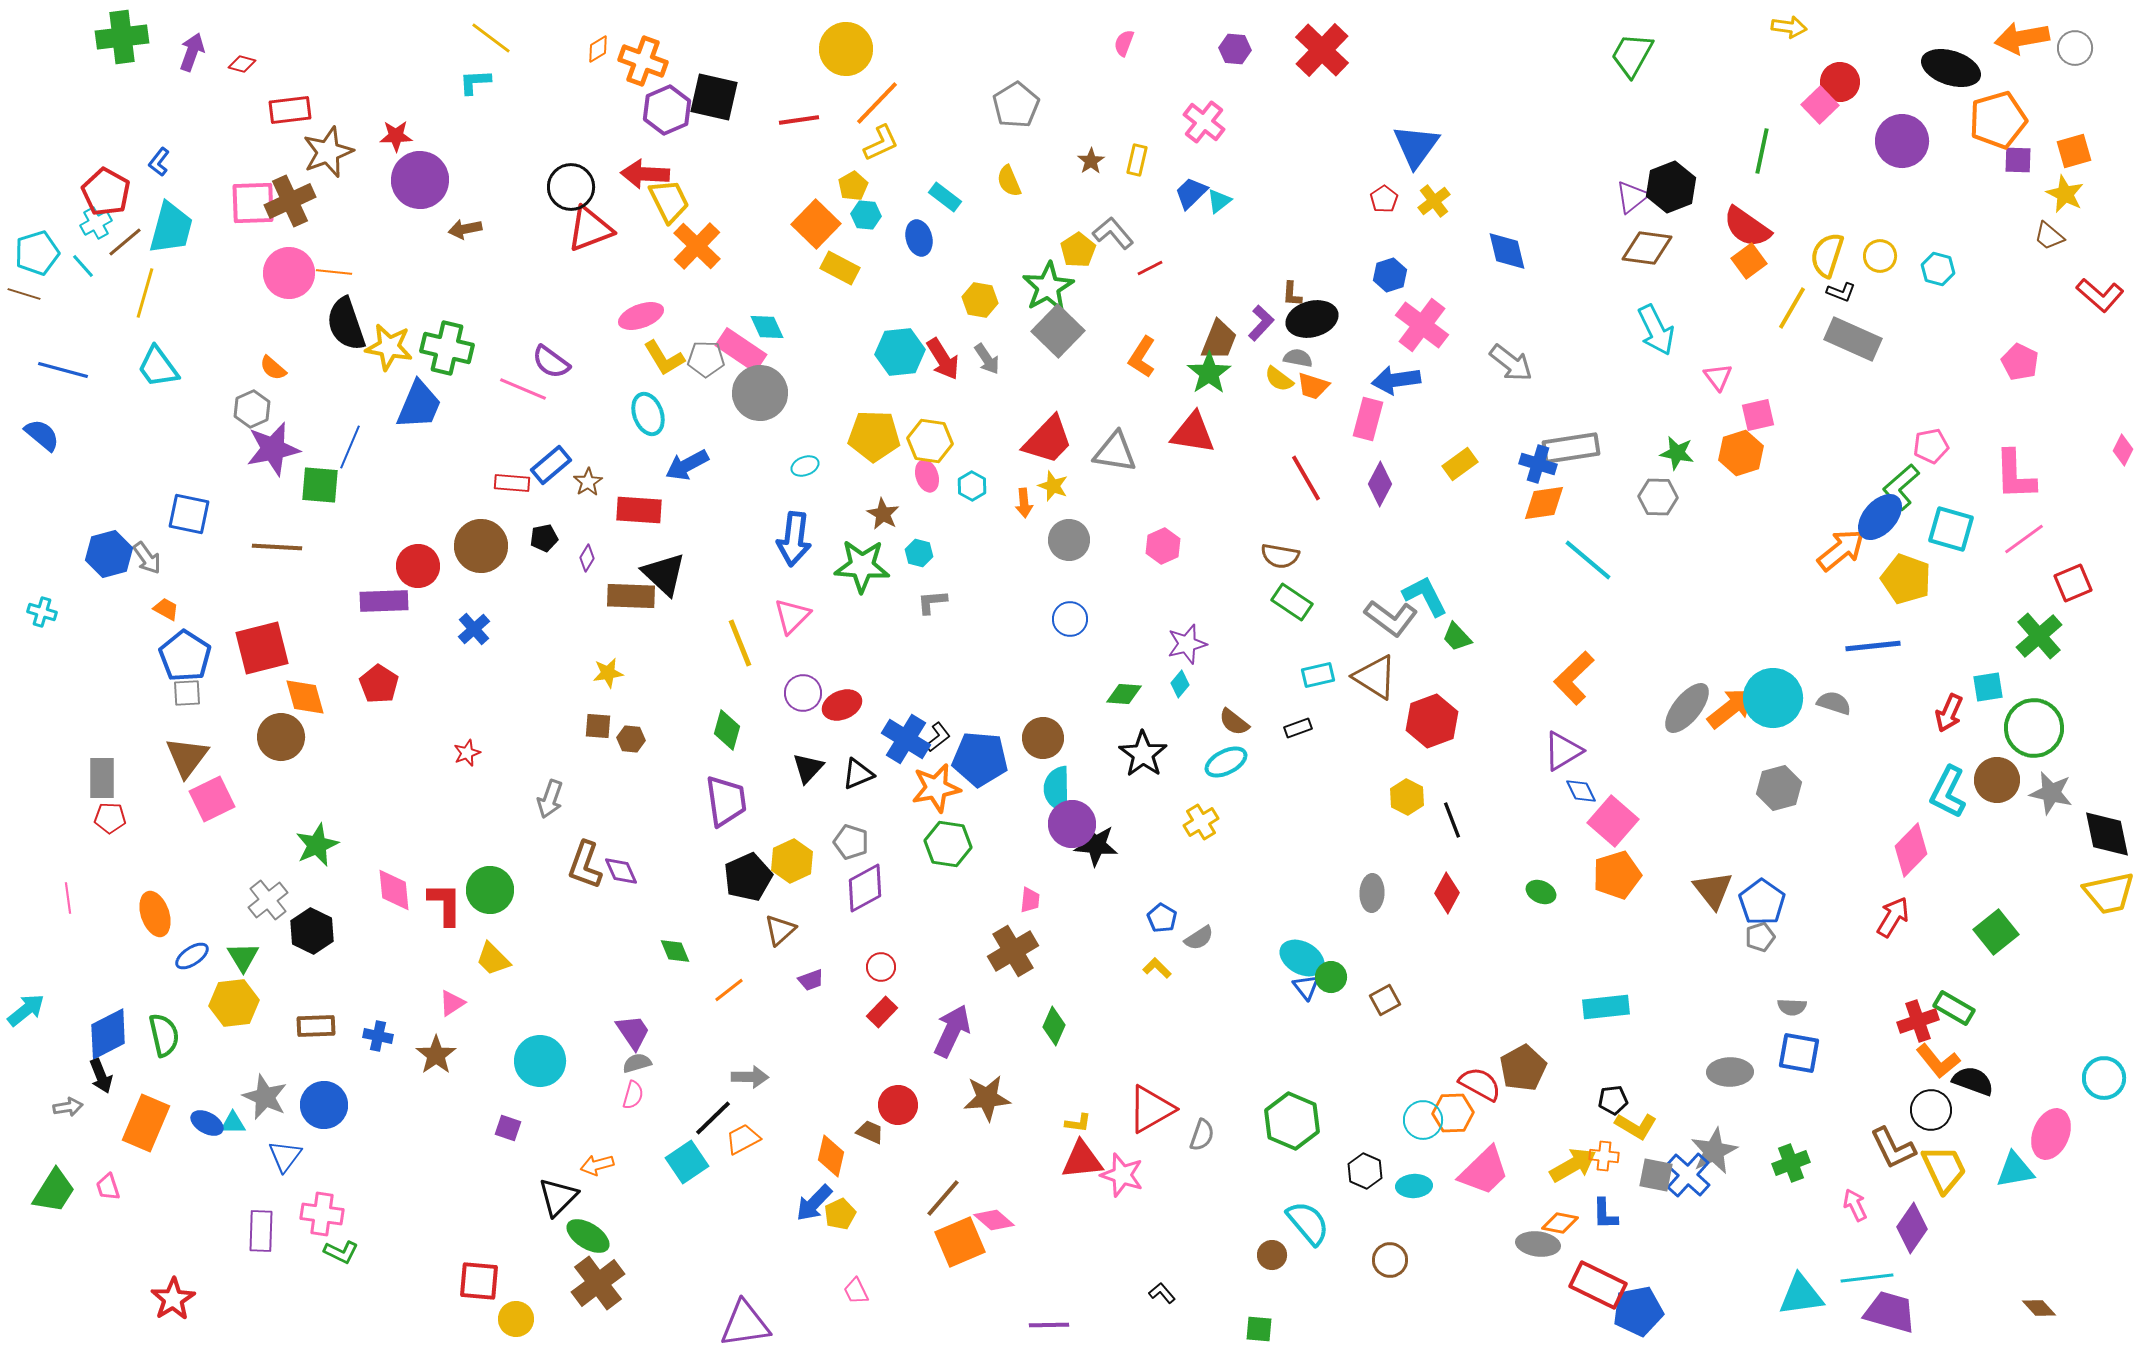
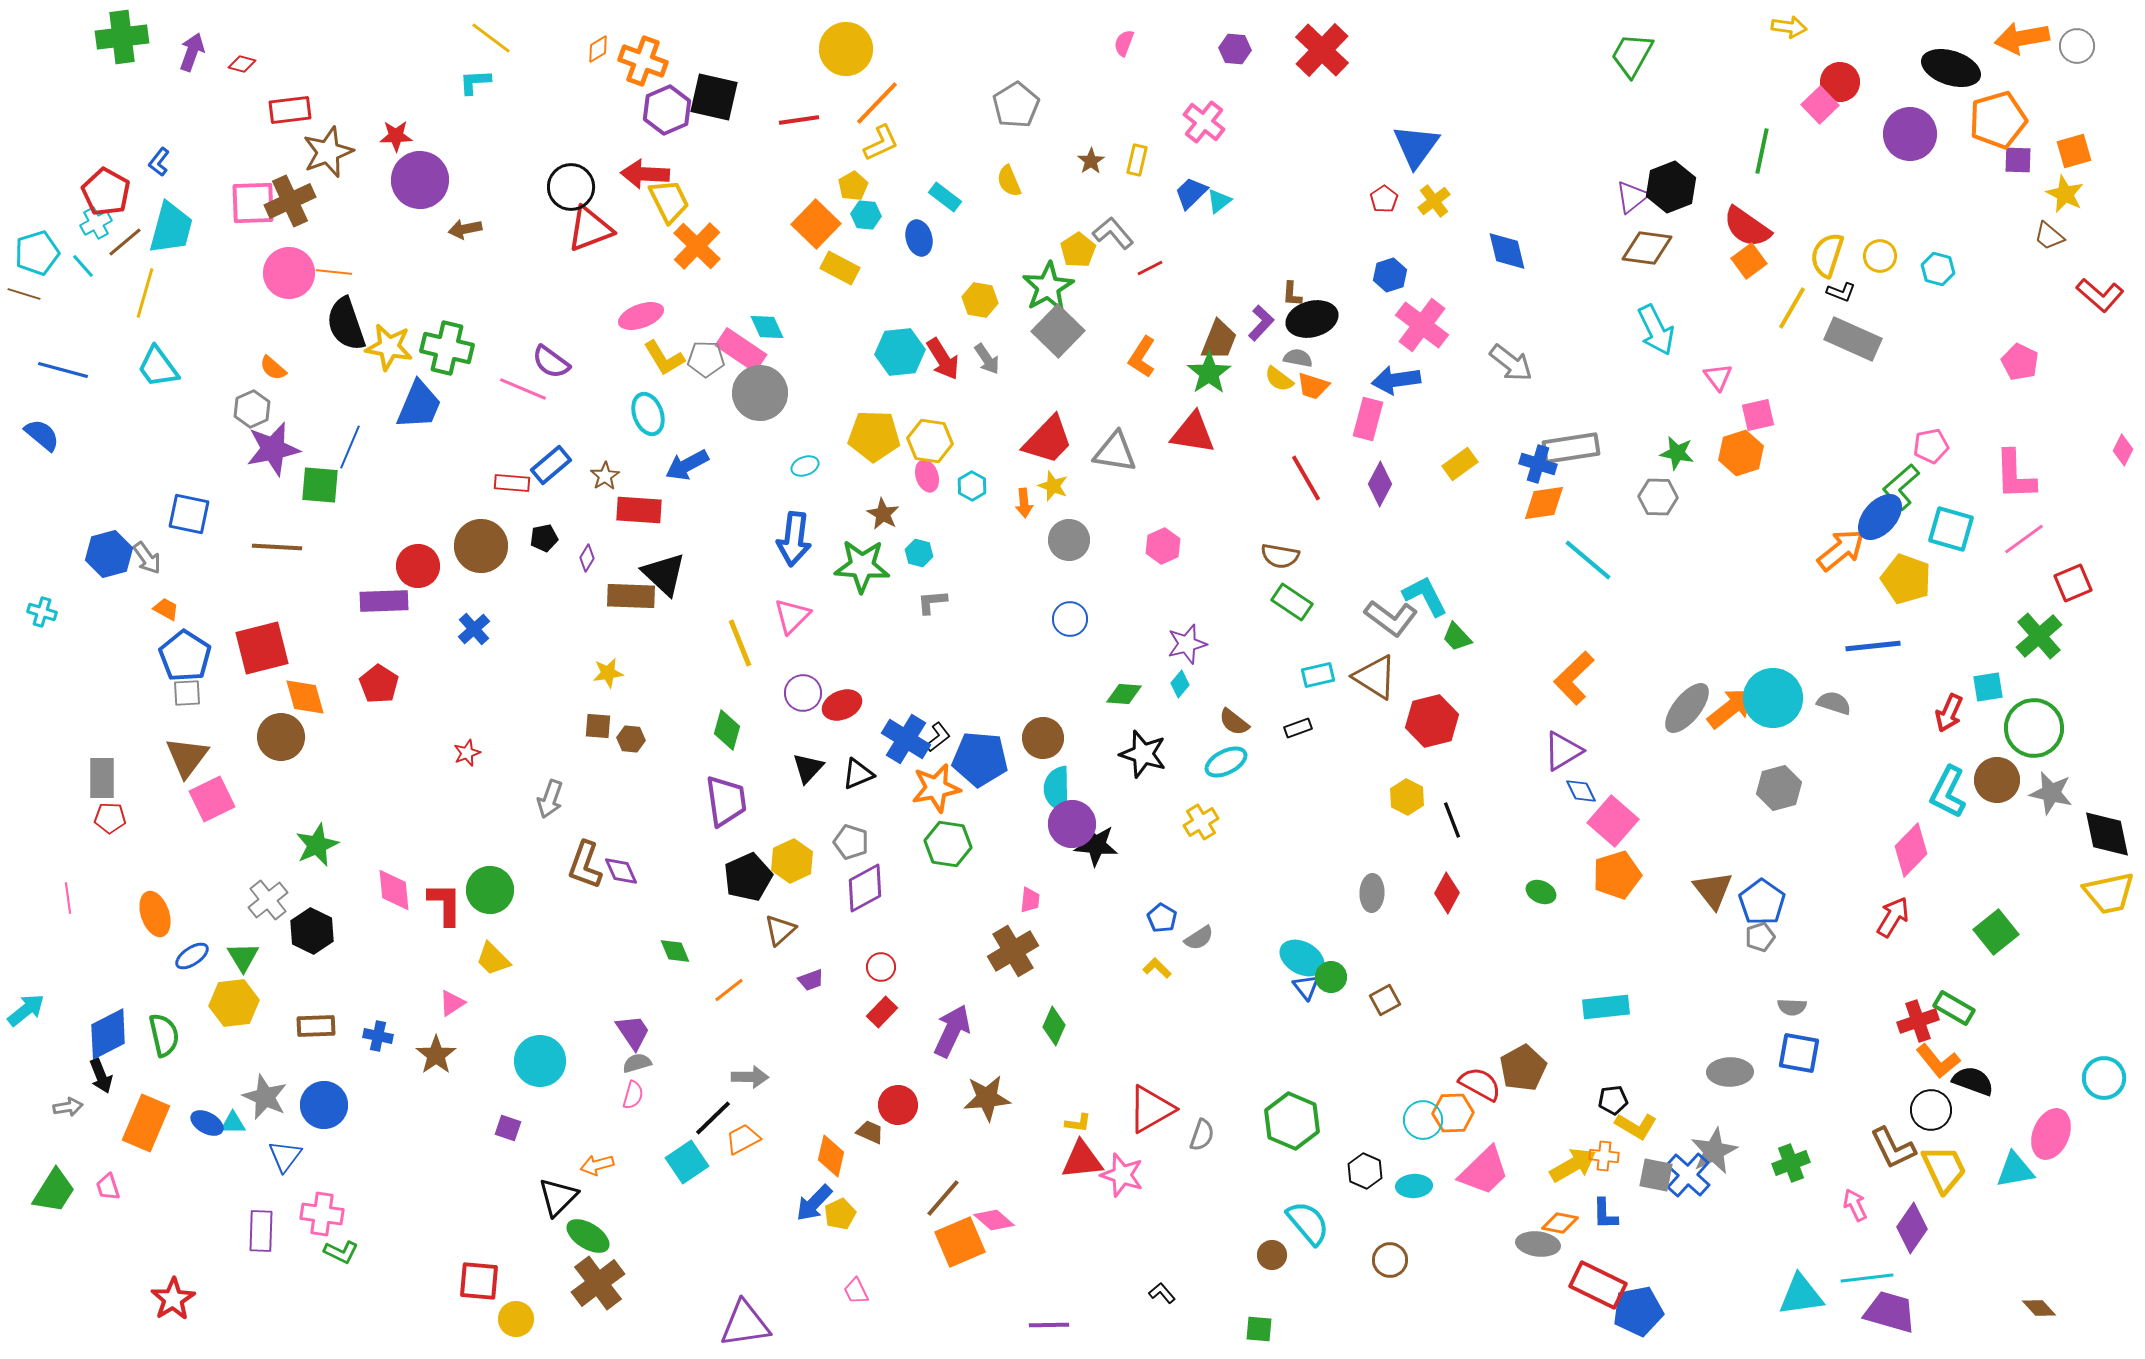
gray circle at (2075, 48): moved 2 px right, 2 px up
purple circle at (1902, 141): moved 8 px right, 7 px up
brown star at (588, 482): moved 17 px right, 6 px up
red hexagon at (1432, 721): rotated 6 degrees clockwise
black star at (1143, 754): rotated 18 degrees counterclockwise
